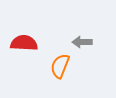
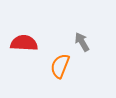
gray arrow: rotated 60 degrees clockwise
